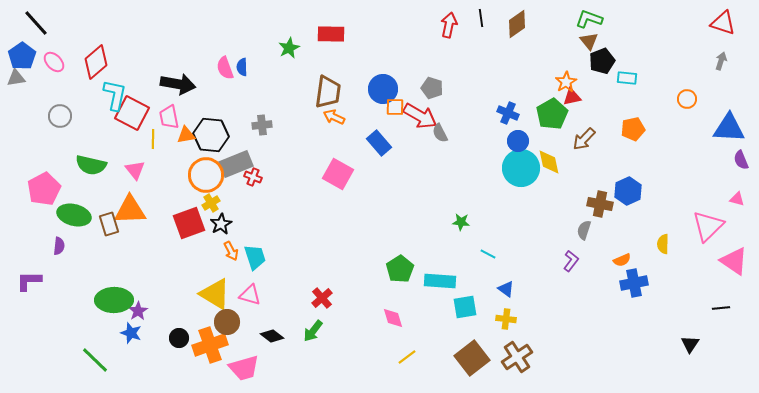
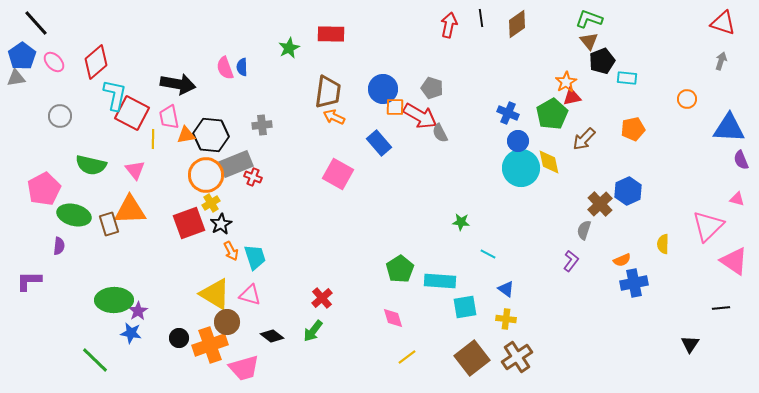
brown cross at (600, 204): rotated 35 degrees clockwise
blue star at (131, 333): rotated 10 degrees counterclockwise
